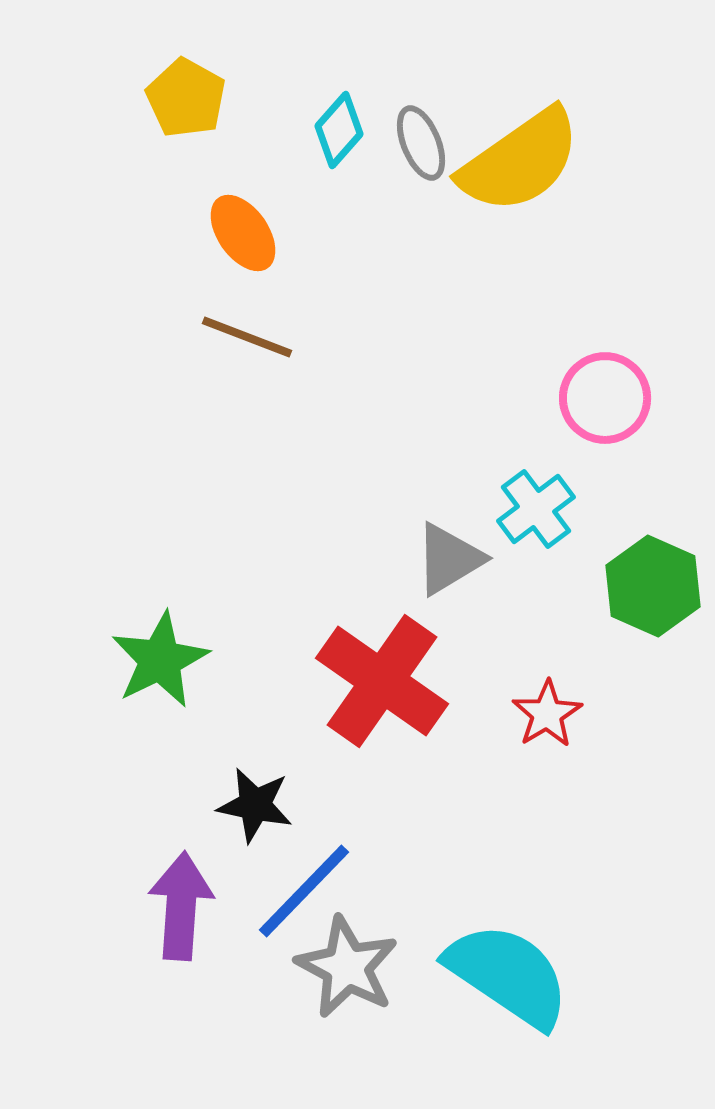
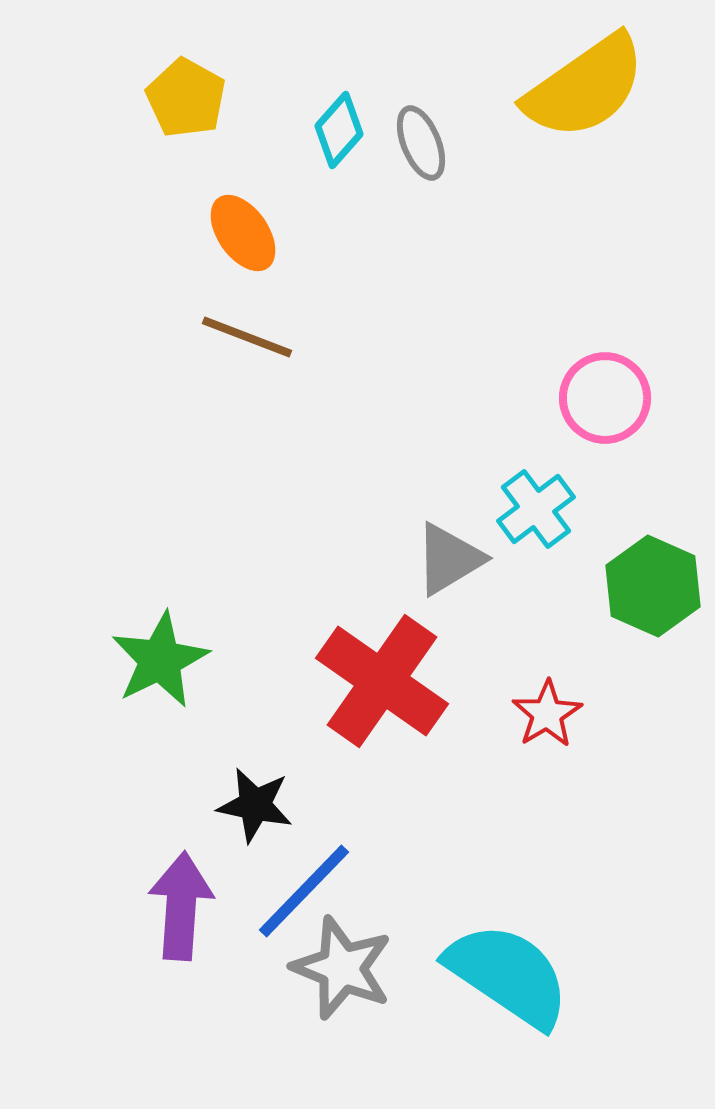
yellow semicircle: moved 65 px right, 74 px up
gray star: moved 5 px left, 1 px down; rotated 6 degrees counterclockwise
